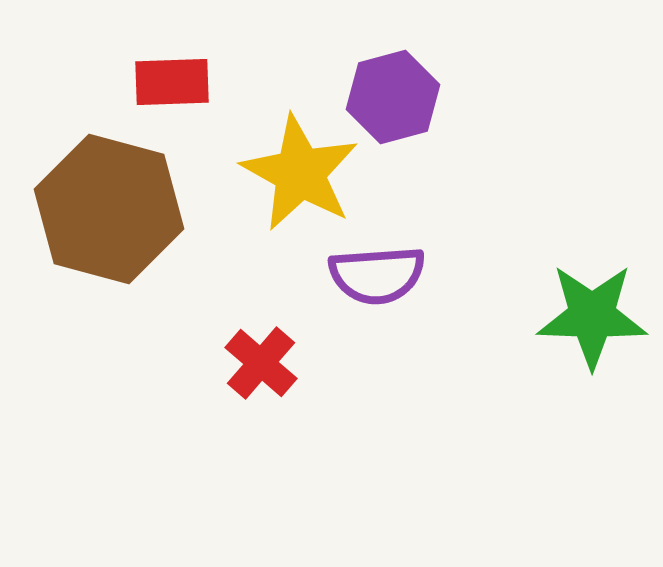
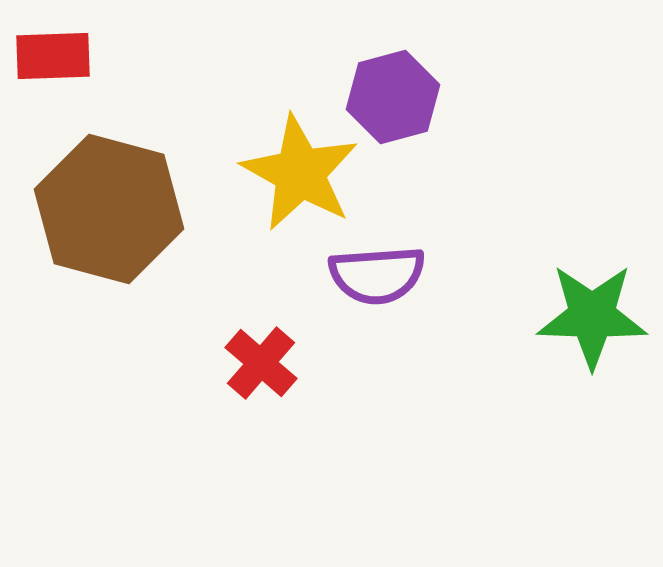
red rectangle: moved 119 px left, 26 px up
